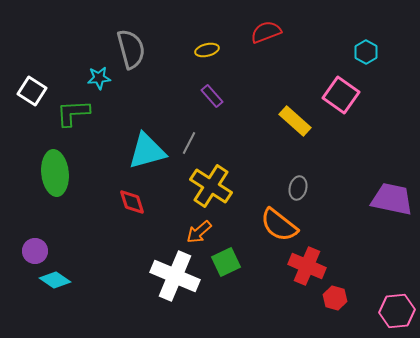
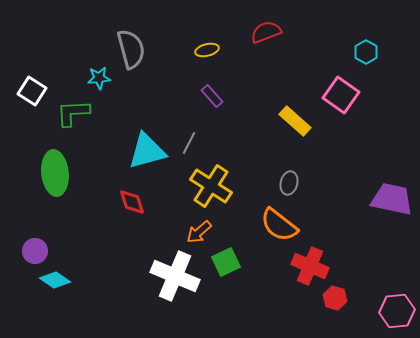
gray ellipse: moved 9 px left, 5 px up
red cross: moved 3 px right
